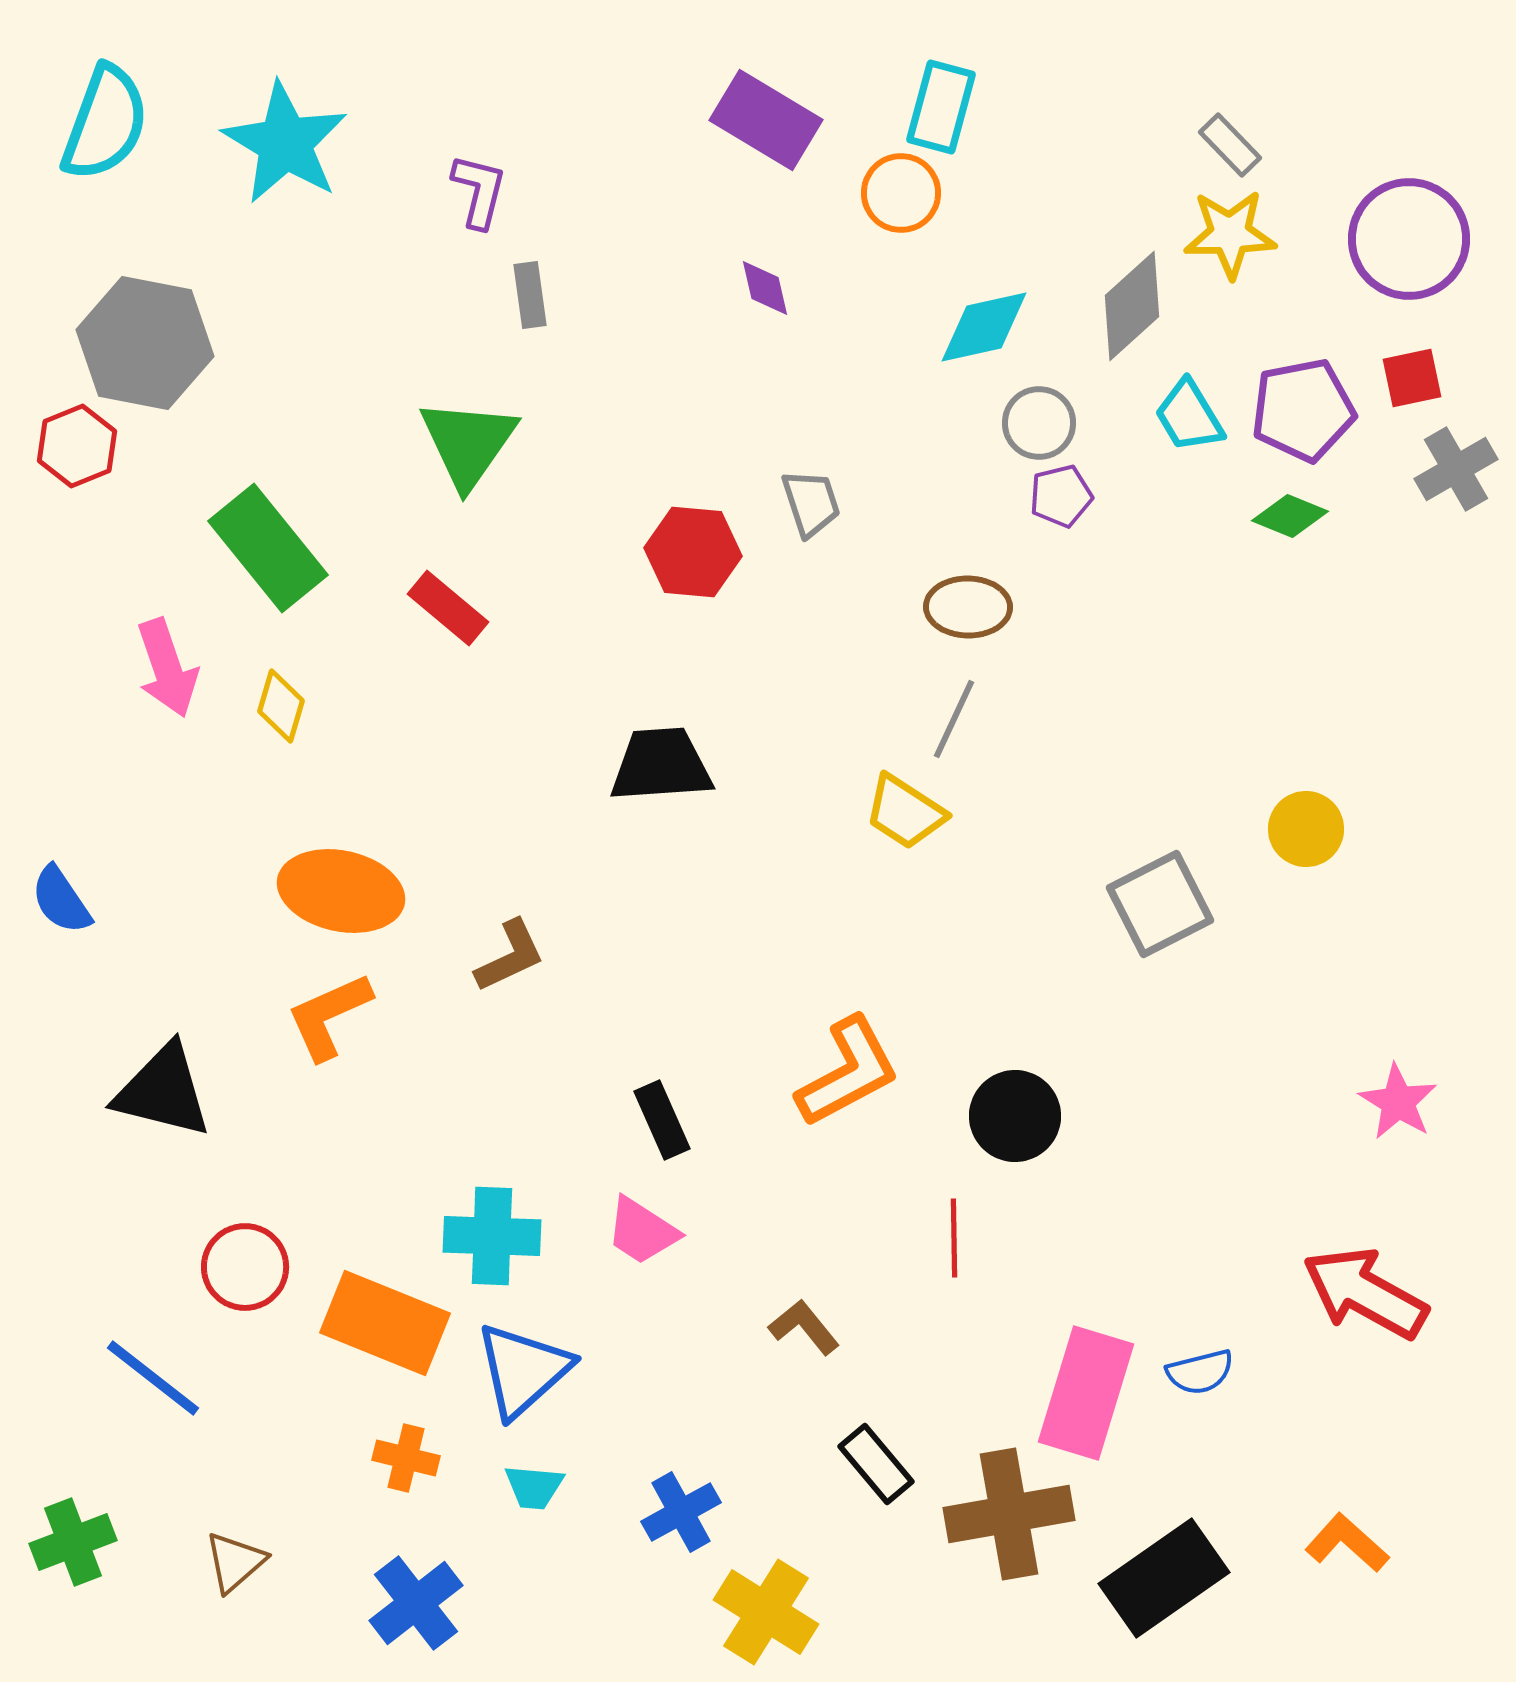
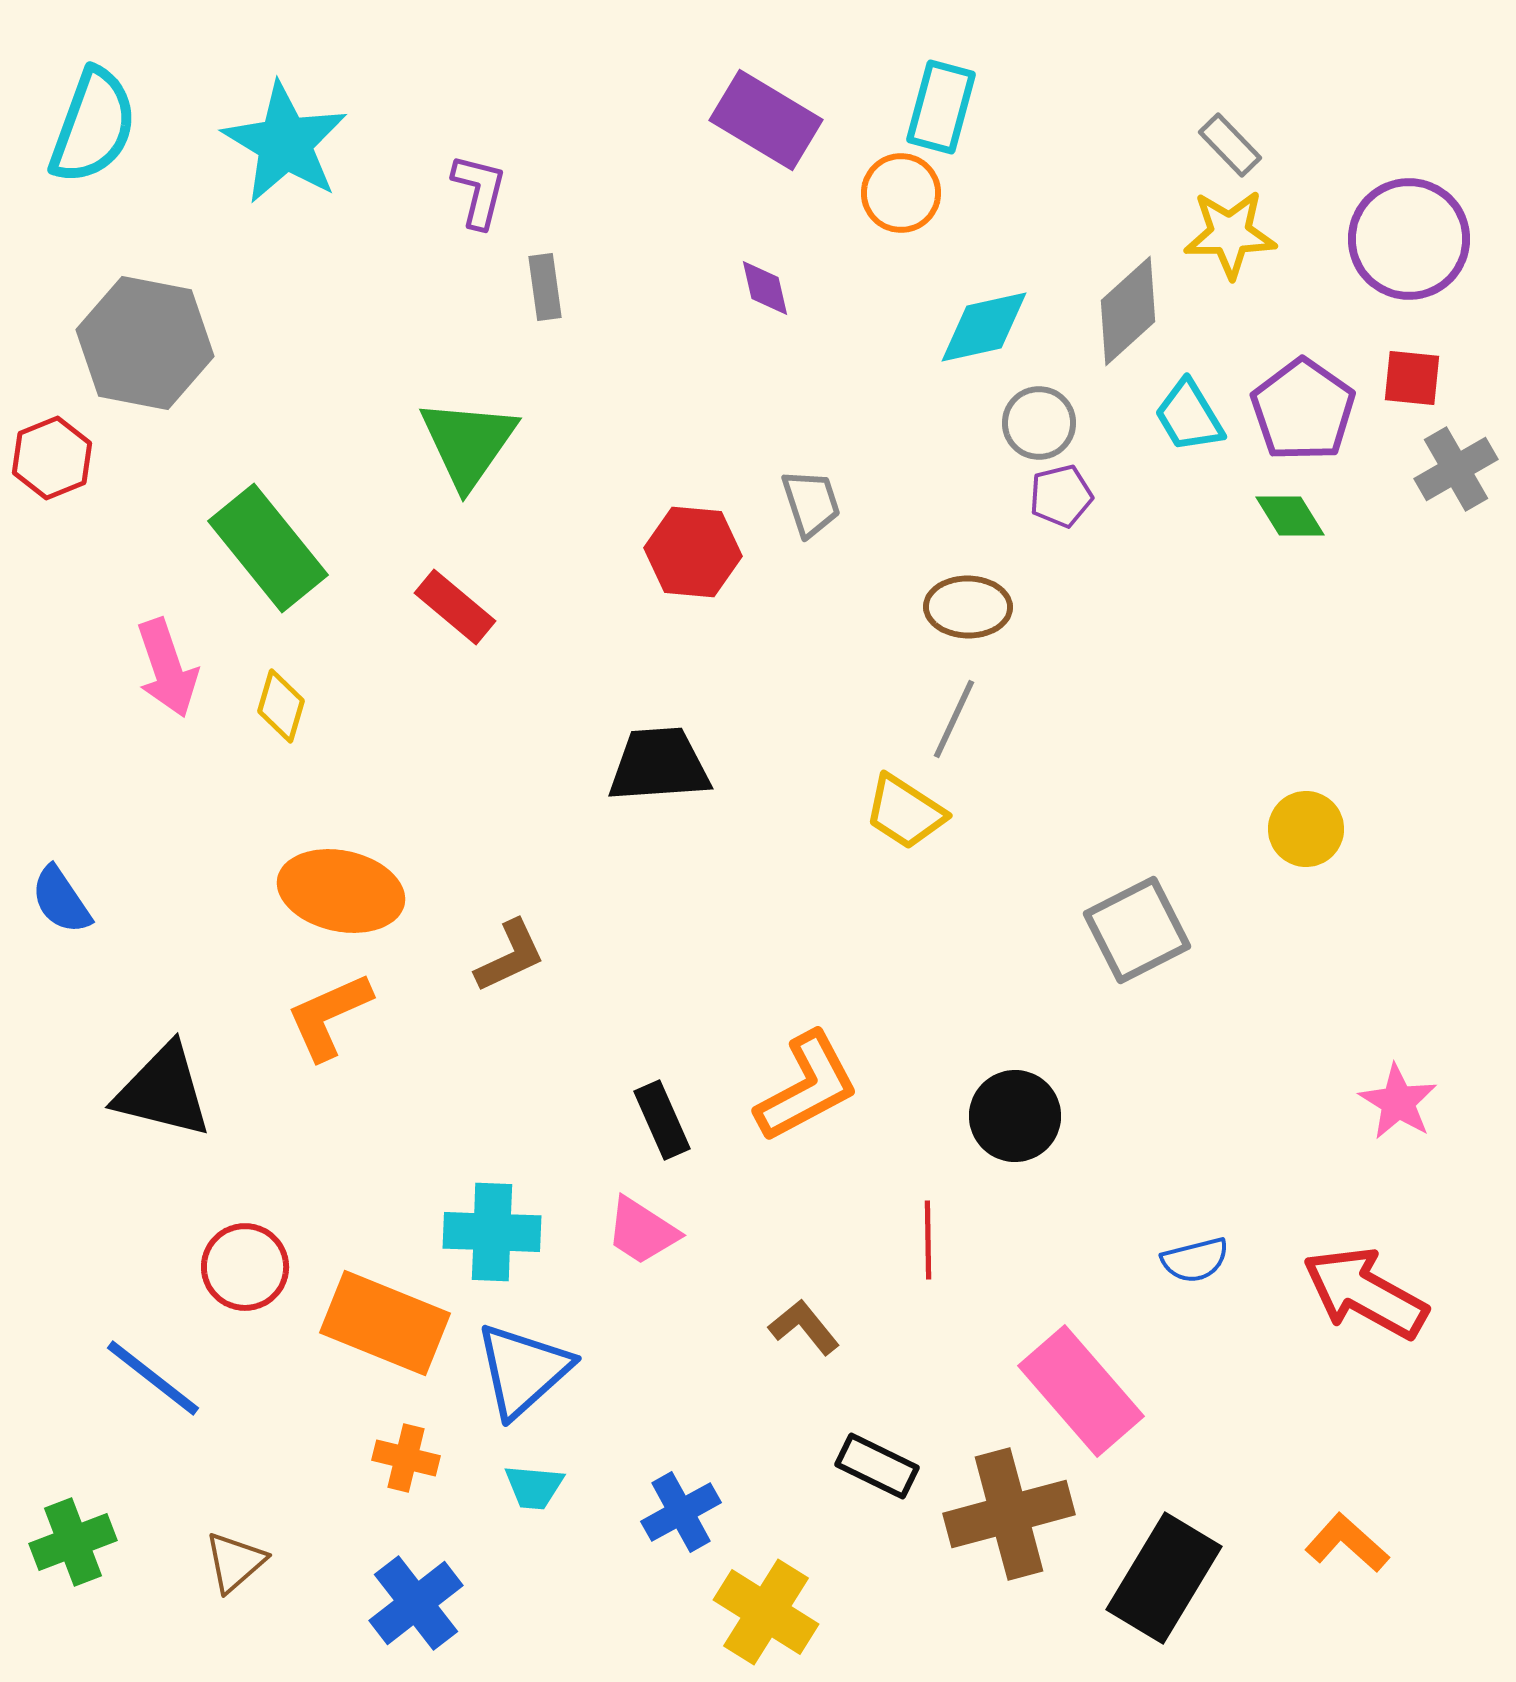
cyan semicircle at (105, 123): moved 12 px left, 3 px down
gray rectangle at (530, 295): moved 15 px right, 8 px up
gray diamond at (1132, 306): moved 4 px left, 5 px down
red square at (1412, 378): rotated 18 degrees clockwise
purple pentagon at (1303, 410): rotated 26 degrees counterclockwise
red hexagon at (77, 446): moved 25 px left, 12 px down
green diamond at (1290, 516): rotated 36 degrees clockwise
red rectangle at (448, 608): moved 7 px right, 1 px up
black trapezoid at (661, 765): moved 2 px left
gray square at (1160, 904): moved 23 px left, 26 px down
orange L-shape at (848, 1072): moved 41 px left, 15 px down
cyan cross at (492, 1236): moved 4 px up
red line at (954, 1238): moved 26 px left, 2 px down
blue semicircle at (1200, 1372): moved 5 px left, 112 px up
pink rectangle at (1086, 1393): moved 5 px left, 2 px up; rotated 58 degrees counterclockwise
black rectangle at (876, 1464): moved 1 px right, 2 px down; rotated 24 degrees counterclockwise
brown cross at (1009, 1514): rotated 5 degrees counterclockwise
black rectangle at (1164, 1578): rotated 24 degrees counterclockwise
